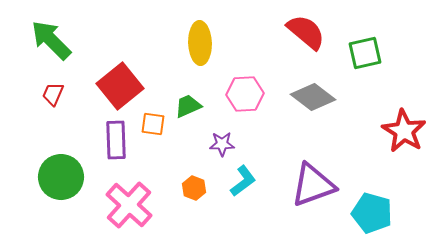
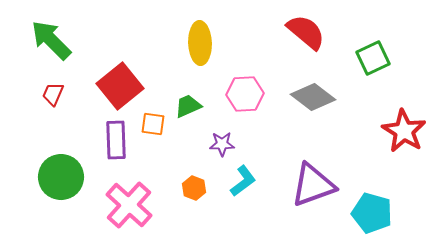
green square: moved 8 px right, 5 px down; rotated 12 degrees counterclockwise
